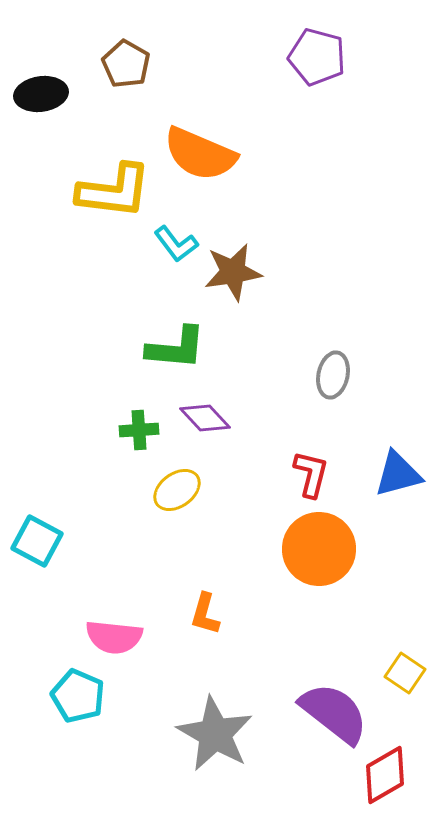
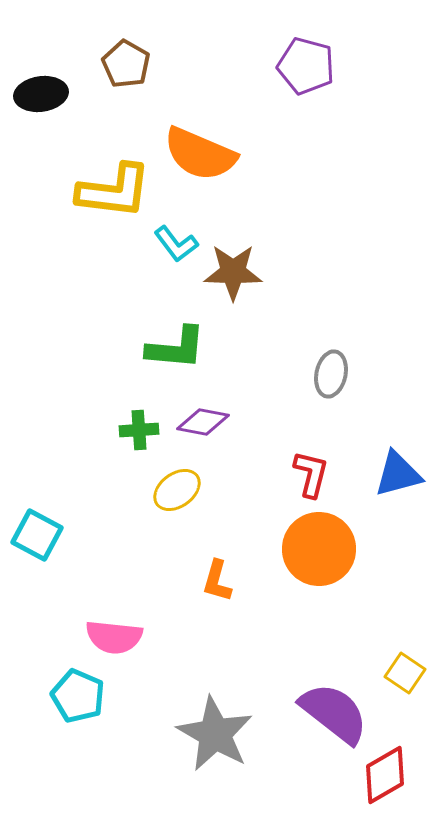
purple pentagon: moved 11 px left, 9 px down
brown star: rotated 10 degrees clockwise
gray ellipse: moved 2 px left, 1 px up
purple diamond: moved 2 px left, 4 px down; rotated 36 degrees counterclockwise
cyan square: moved 6 px up
orange L-shape: moved 12 px right, 33 px up
